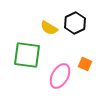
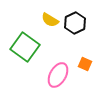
yellow semicircle: moved 1 px right, 8 px up
green square: moved 2 px left, 8 px up; rotated 28 degrees clockwise
pink ellipse: moved 2 px left, 1 px up
